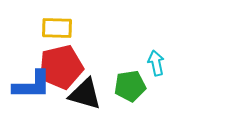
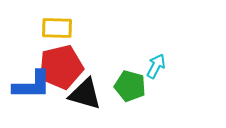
cyan arrow: moved 3 px down; rotated 40 degrees clockwise
green pentagon: rotated 24 degrees clockwise
